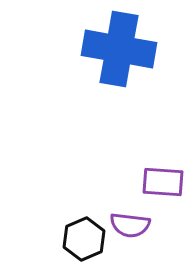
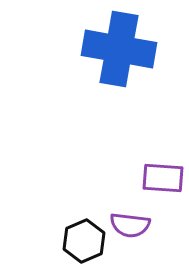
purple rectangle: moved 4 px up
black hexagon: moved 2 px down
